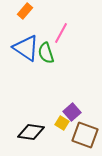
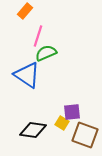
pink line: moved 23 px left, 3 px down; rotated 10 degrees counterclockwise
blue triangle: moved 1 px right, 27 px down
green semicircle: rotated 85 degrees clockwise
purple square: rotated 36 degrees clockwise
black diamond: moved 2 px right, 2 px up
